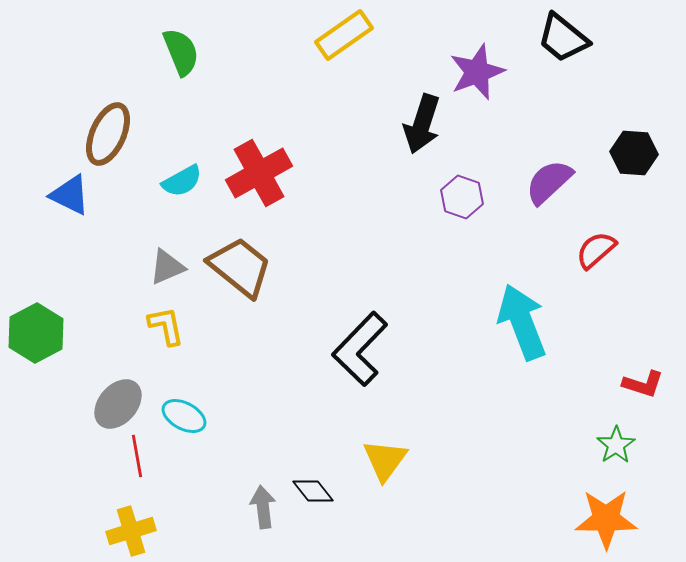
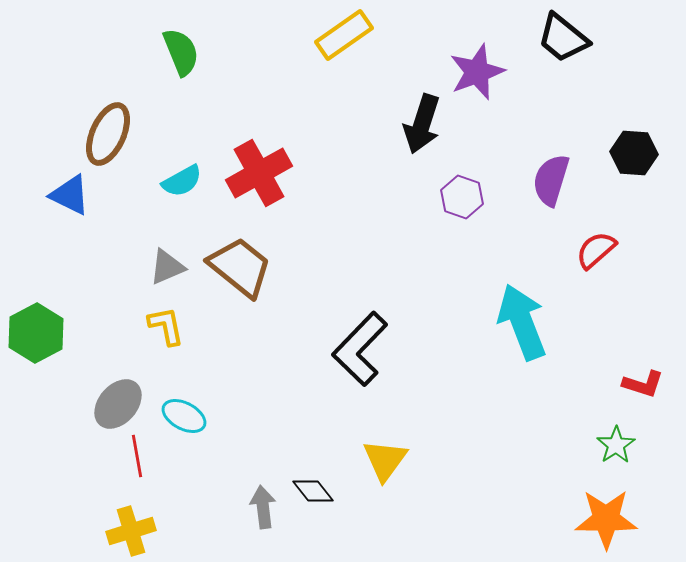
purple semicircle: moved 2 px right, 2 px up; rotated 30 degrees counterclockwise
